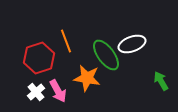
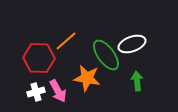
orange line: rotated 70 degrees clockwise
red hexagon: rotated 20 degrees clockwise
green arrow: moved 24 px left; rotated 24 degrees clockwise
white cross: rotated 24 degrees clockwise
